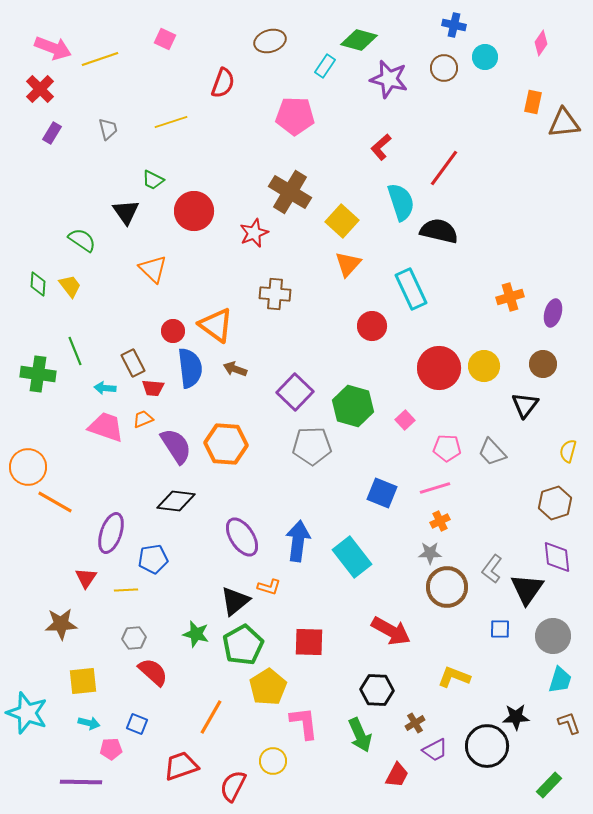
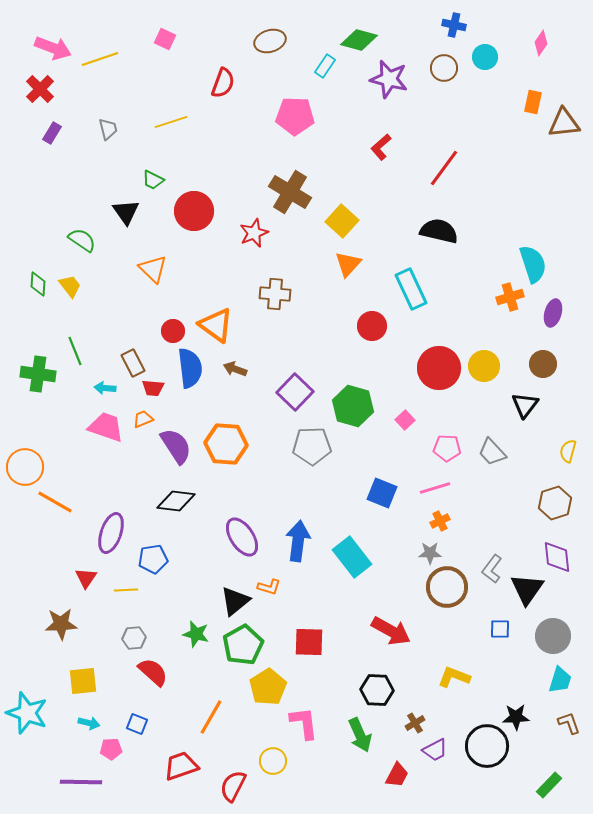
cyan semicircle at (401, 202): moved 132 px right, 62 px down
orange circle at (28, 467): moved 3 px left
